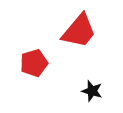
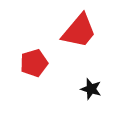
black star: moved 1 px left, 2 px up
